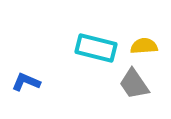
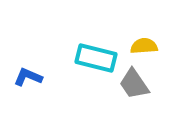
cyan rectangle: moved 10 px down
blue L-shape: moved 2 px right, 5 px up
